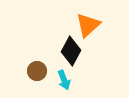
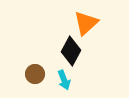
orange triangle: moved 2 px left, 2 px up
brown circle: moved 2 px left, 3 px down
